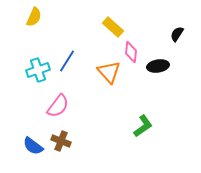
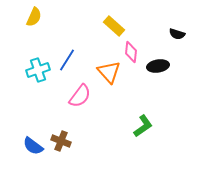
yellow rectangle: moved 1 px right, 1 px up
black semicircle: rotated 105 degrees counterclockwise
blue line: moved 1 px up
pink semicircle: moved 22 px right, 10 px up
